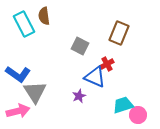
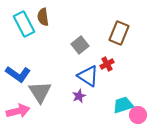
brown semicircle: moved 1 px left, 1 px down
gray square: moved 1 px up; rotated 24 degrees clockwise
blue triangle: moved 7 px left, 1 px up; rotated 10 degrees clockwise
gray triangle: moved 5 px right
